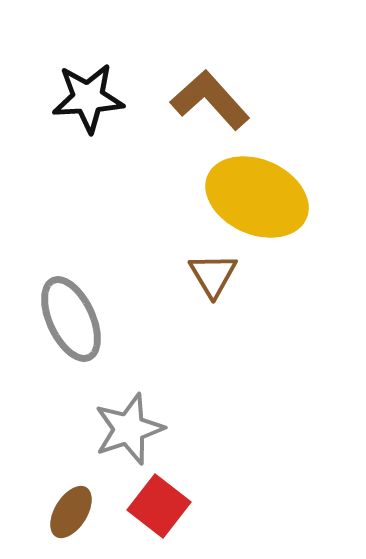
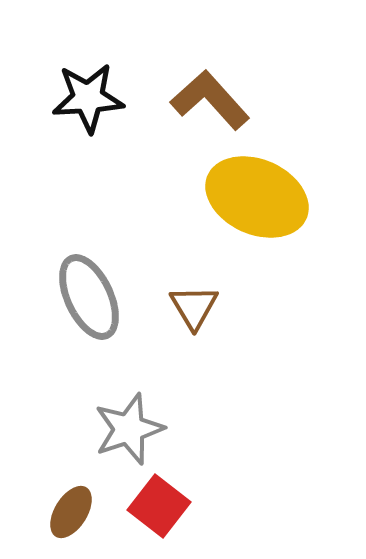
brown triangle: moved 19 px left, 32 px down
gray ellipse: moved 18 px right, 22 px up
